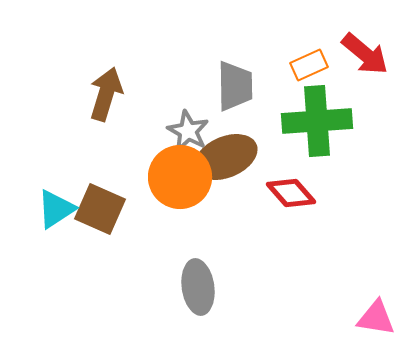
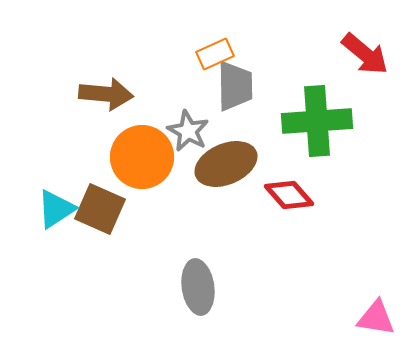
orange rectangle: moved 94 px left, 11 px up
brown arrow: rotated 78 degrees clockwise
brown ellipse: moved 7 px down
orange circle: moved 38 px left, 20 px up
red diamond: moved 2 px left, 2 px down
